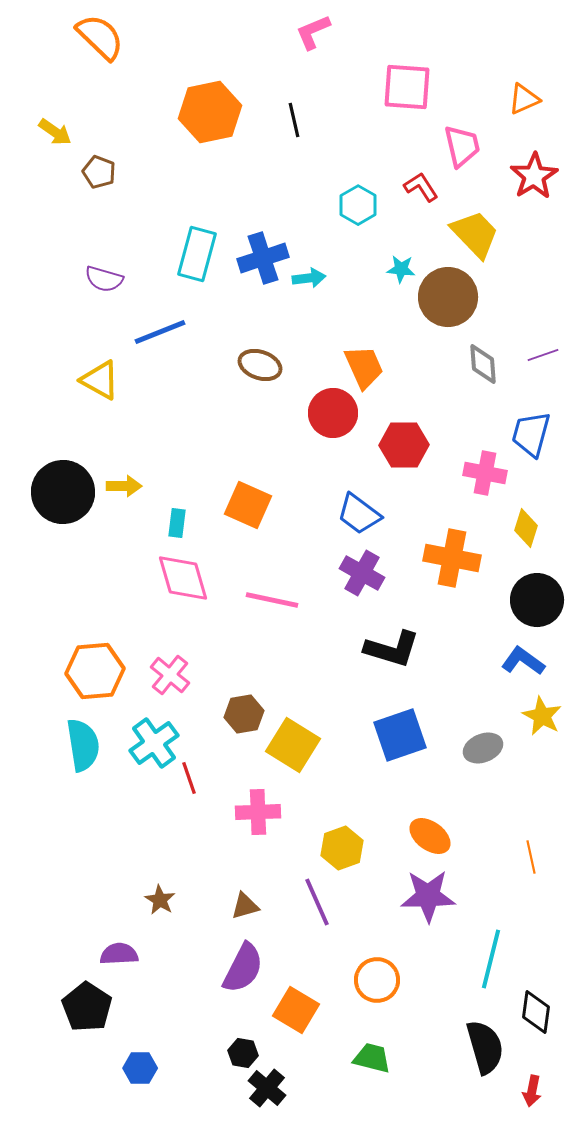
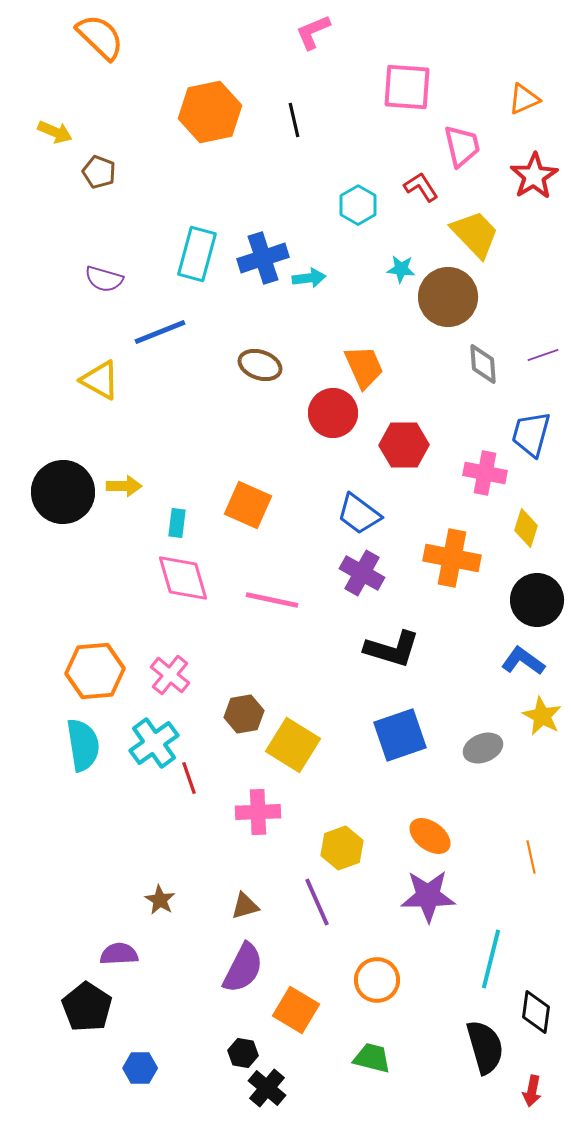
yellow arrow at (55, 132): rotated 12 degrees counterclockwise
